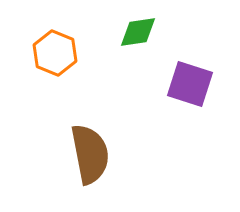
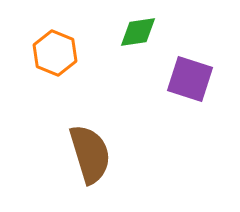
purple square: moved 5 px up
brown semicircle: rotated 6 degrees counterclockwise
